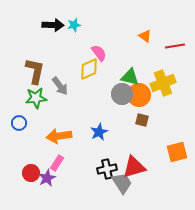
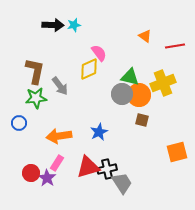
red triangle: moved 46 px left
purple star: rotated 12 degrees counterclockwise
